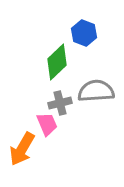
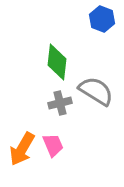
blue hexagon: moved 18 px right, 14 px up
green diamond: rotated 39 degrees counterclockwise
gray semicircle: rotated 36 degrees clockwise
pink trapezoid: moved 6 px right, 21 px down
